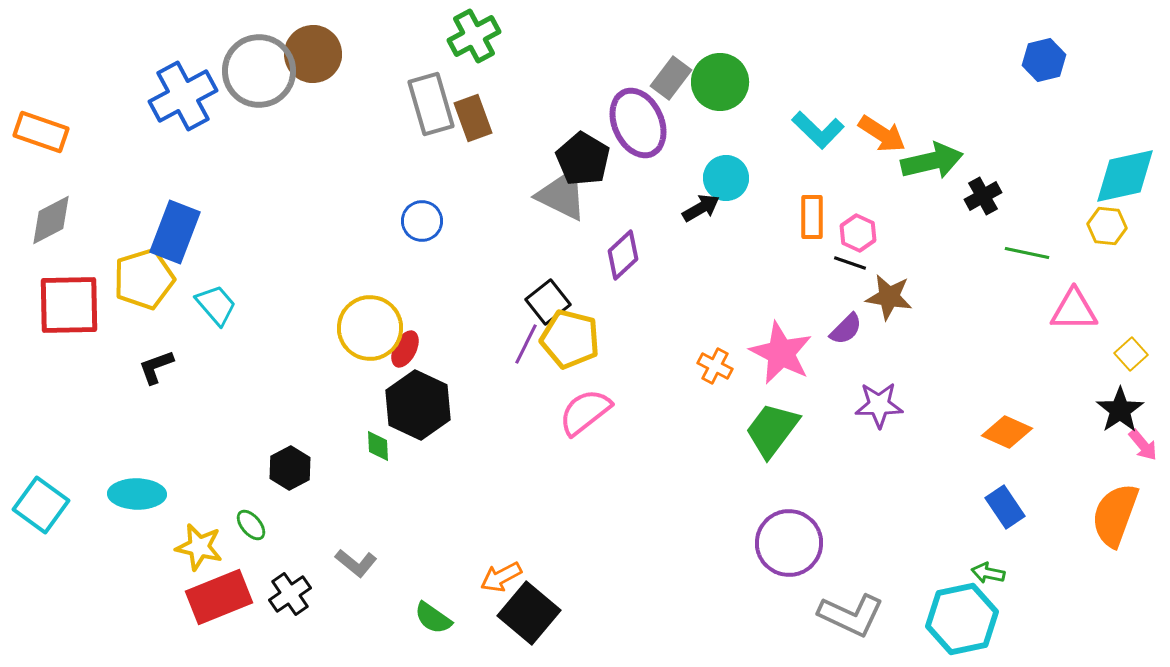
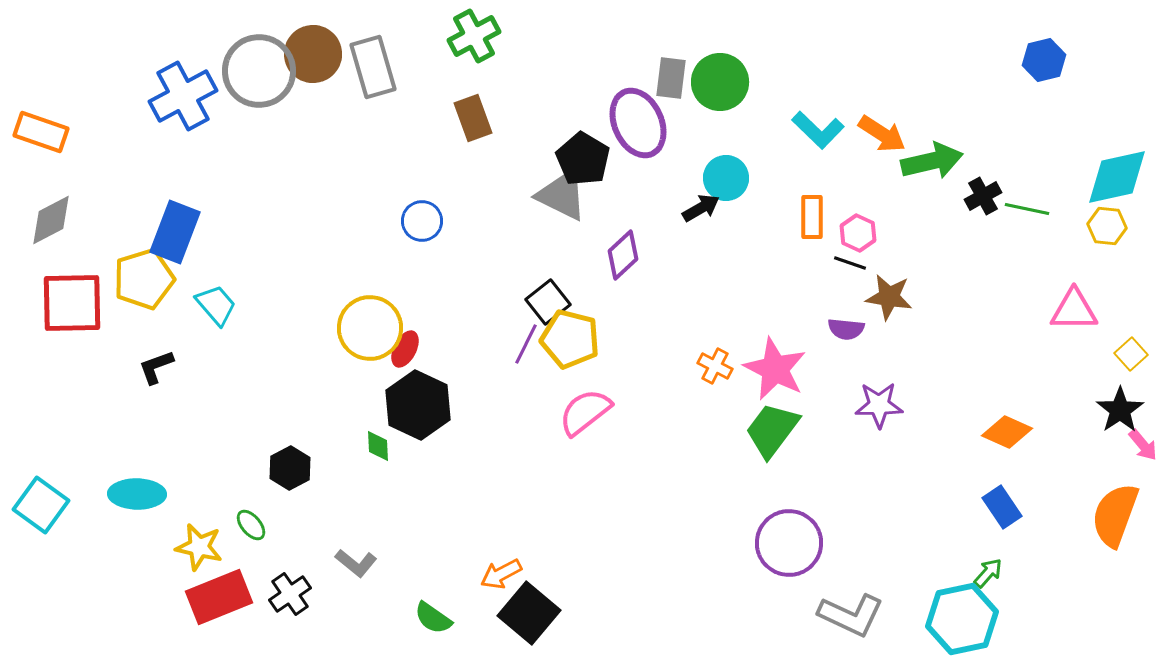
gray rectangle at (671, 78): rotated 30 degrees counterclockwise
gray rectangle at (431, 104): moved 58 px left, 37 px up
cyan diamond at (1125, 176): moved 8 px left, 1 px down
green line at (1027, 253): moved 44 px up
red square at (69, 305): moved 3 px right, 2 px up
purple semicircle at (846, 329): rotated 51 degrees clockwise
pink star at (781, 353): moved 6 px left, 16 px down
blue rectangle at (1005, 507): moved 3 px left
green arrow at (988, 573): rotated 120 degrees clockwise
orange arrow at (501, 577): moved 3 px up
